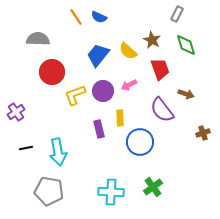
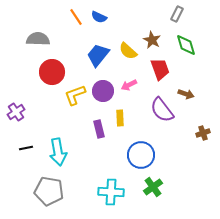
blue circle: moved 1 px right, 13 px down
